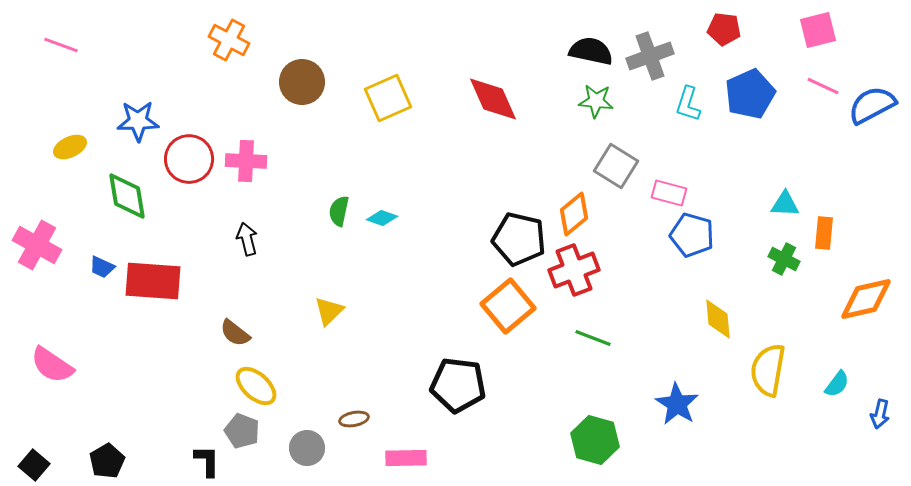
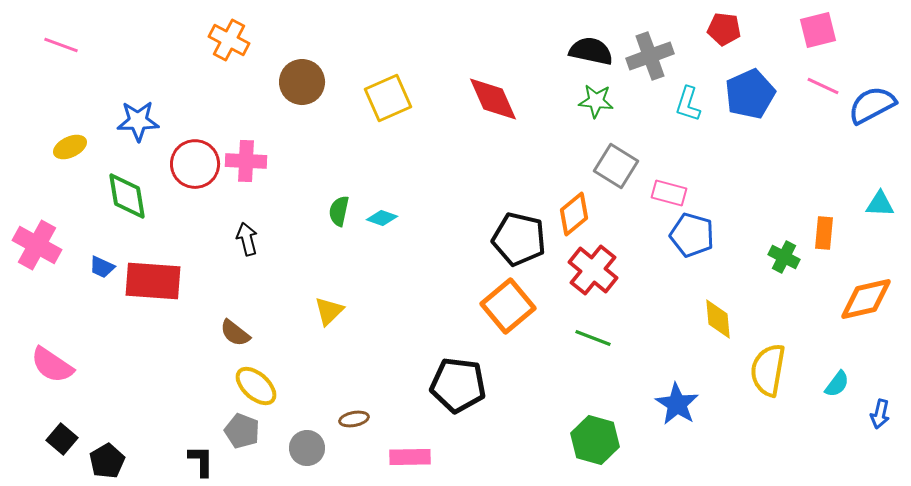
red circle at (189, 159): moved 6 px right, 5 px down
cyan triangle at (785, 204): moved 95 px right
green cross at (784, 259): moved 2 px up
red cross at (574, 270): moved 19 px right; rotated 30 degrees counterclockwise
pink rectangle at (406, 458): moved 4 px right, 1 px up
black L-shape at (207, 461): moved 6 px left
black square at (34, 465): moved 28 px right, 26 px up
